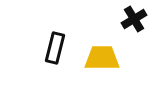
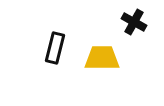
black cross: moved 3 px down; rotated 30 degrees counterclockwise
